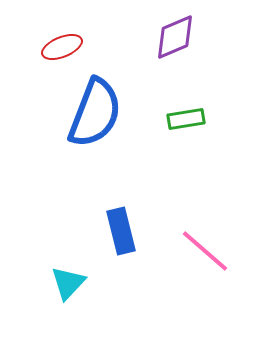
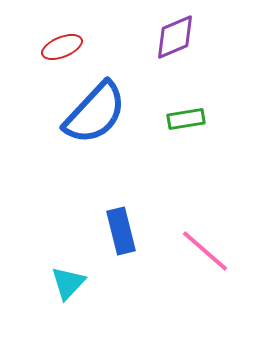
blue semicircle: rotated 22 degrees clockwise
